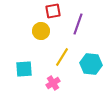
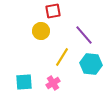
purple line: moved 6 px right, 11 px down; rotated 60 degrees counterclockwise
cyan square: moved 13 px down
